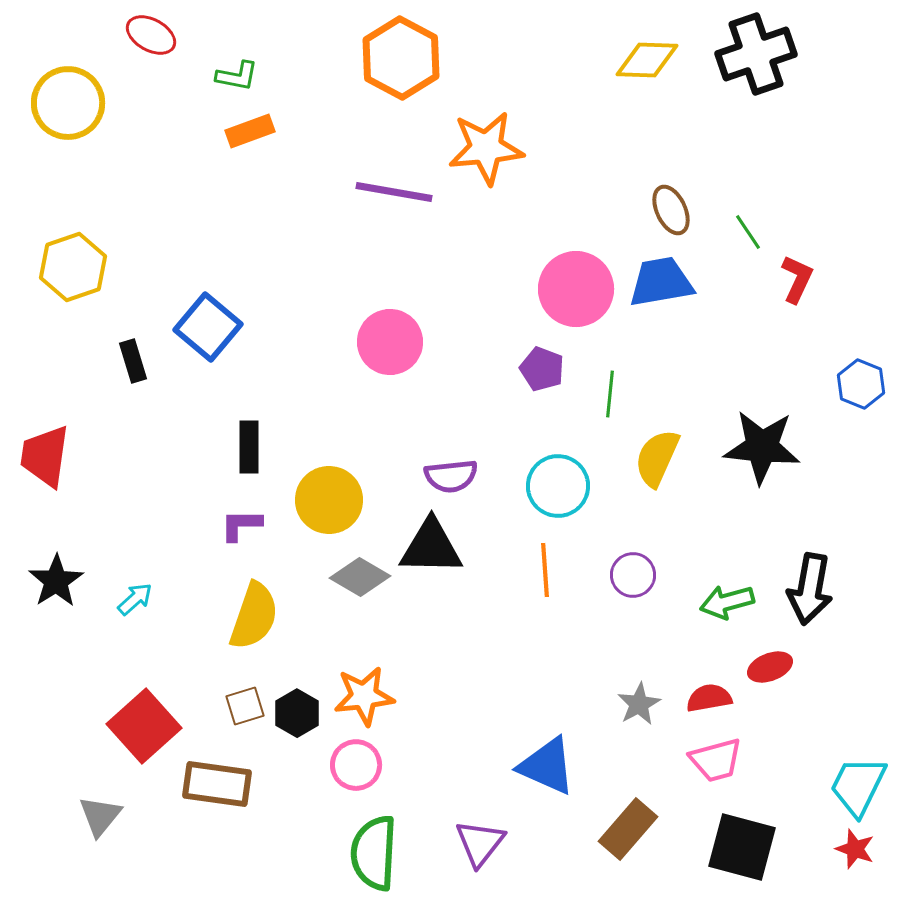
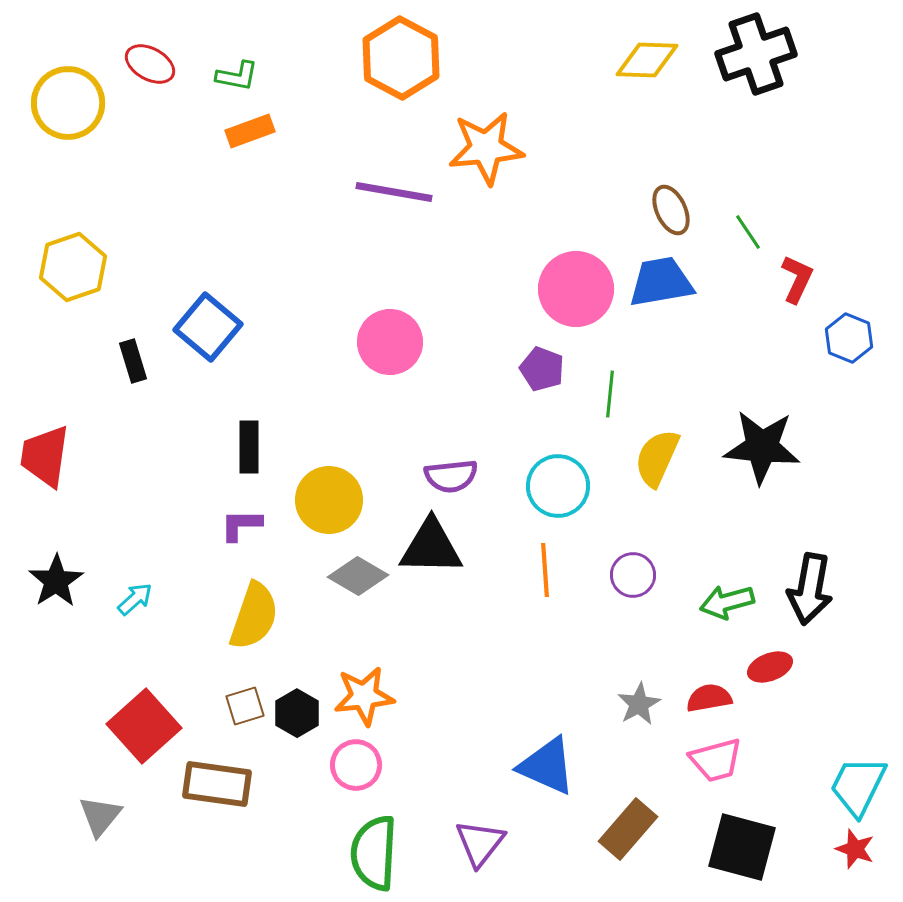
red ellipse at (151, 35): moved 1 px left, 29 px down
blue hexagon at (861, 384): moved 12 px left, 46 px up
gray diamond at (360, 577): moved 2 px left, 1 px up
